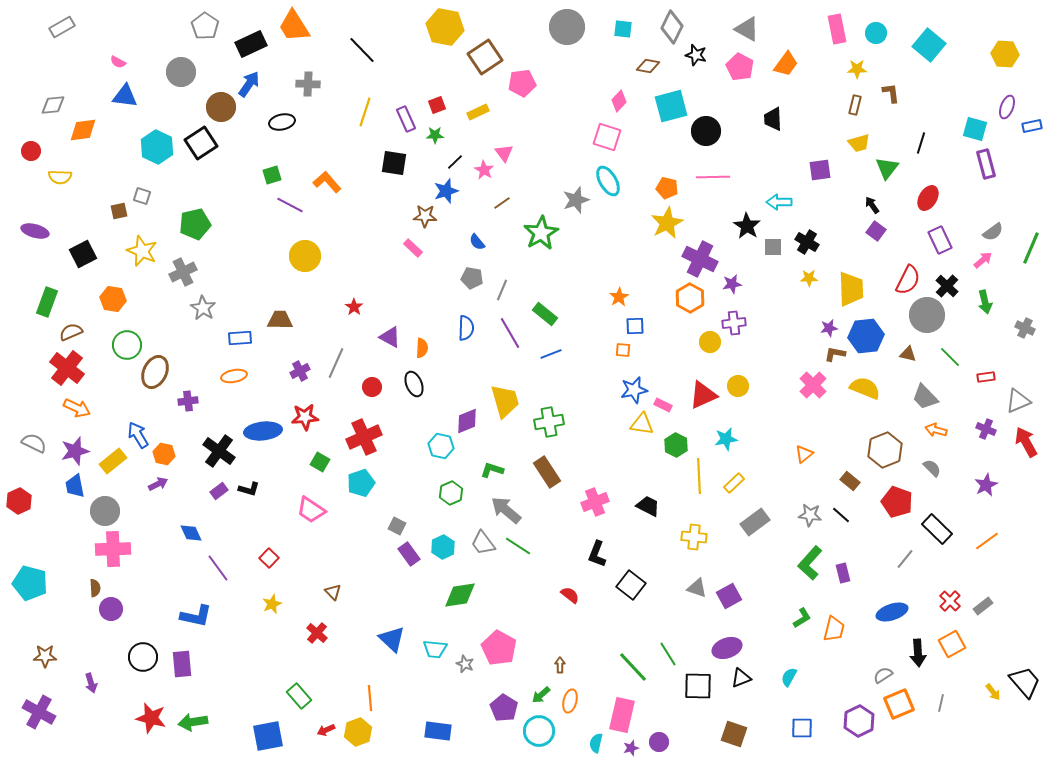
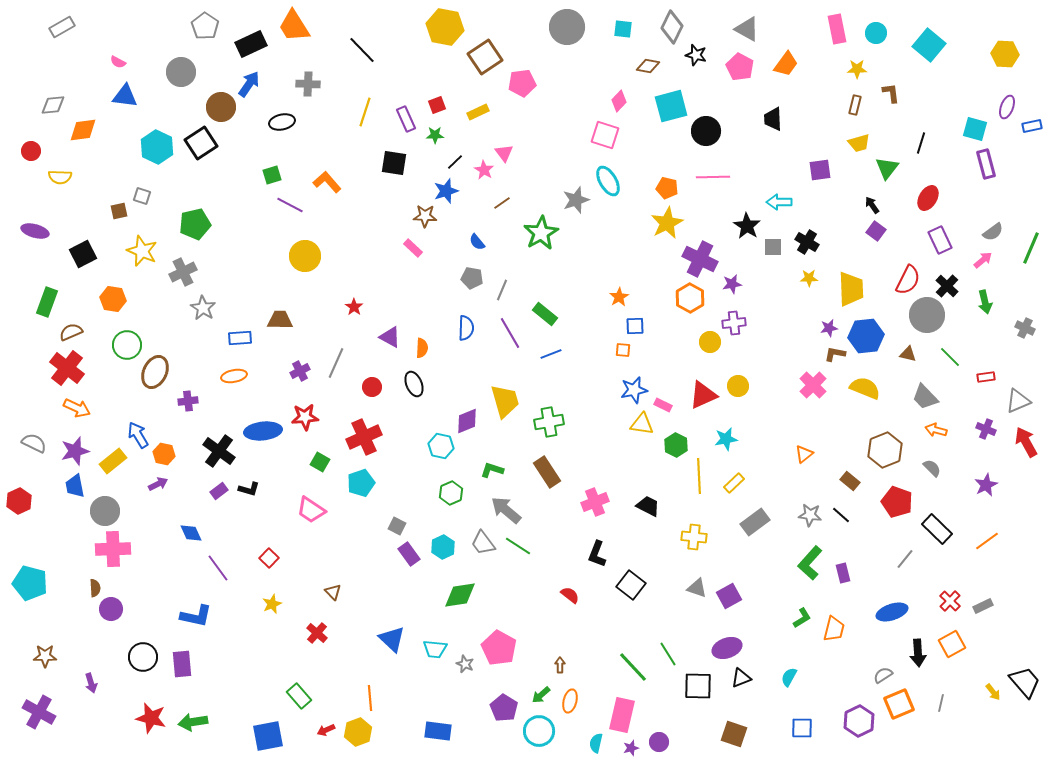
pink square at (607, 137): moved 2 px left, 2 px up
gray rectangle at (983, 606): rotated 12 degrees clockwise
